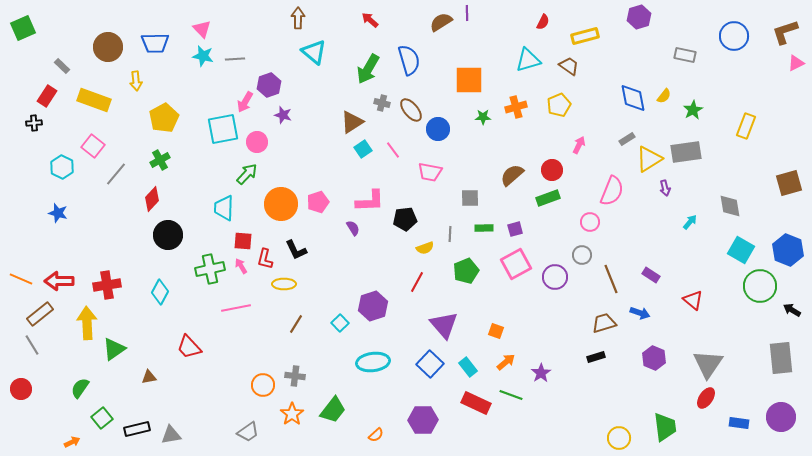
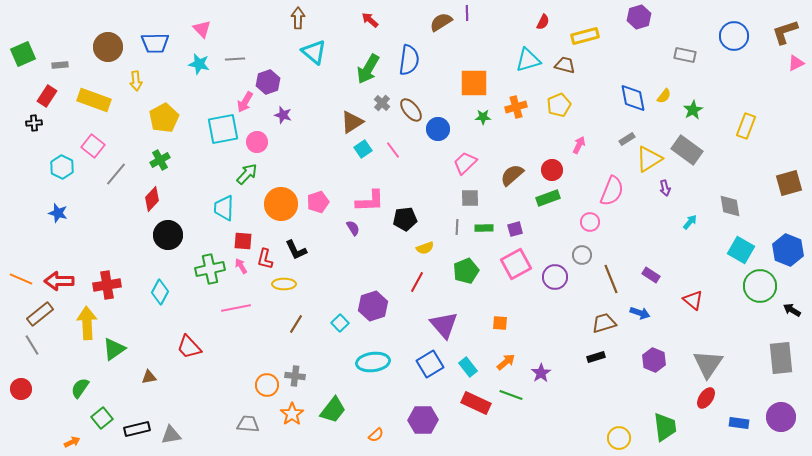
green square at (23, 28): moved 26 px down
cyan star at (203, 56): moved 4 px left, 8 px down
blue semicircle at (409, 60): rotated 24 degrees clockwise
gray rectangle at (62, 66): moved 2 px left, 1 px up; rotated 49 degrees counterclockwise
brown trapezoid at (569, 66): moved 4 px left, 1 px up; rotated 20 degrees counterclockwise
orange square at (469, 80): moved 5 px right, 3 px down
purple hexagon at (269, 85): moved 1 px left, 3 px up
gray cross at (382, 103): rotated 28 degrees clockwise
gray rectangle at (686, 152): moved 1 px right, 2 px up; rotated 44 degrees clockwise
pink trapezoid at (430, 172): moved 35 px right, 9 px up; rotated 125 degrees clockwise
gray line at (450, 234): moved 7 px right, 7 px up
orange square at (496, 331): moved 4 px right, 8 px up; rotated 14 degrees counterclockwise
purple hexagon at (654, 358): moved 2 px down
blue square at (430, 364): rotated 16 degrees clockwise
orange circle at (263, 385): moved 4 px right
gray trapezoid at (248, 432): moved 8 px up; rotated 140 degrees counterclockwise
